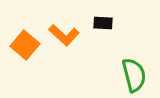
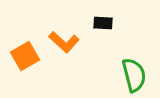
orange L-shape: moved 7 px down
orange square: moved 11 px down; rotated 20 degrees clockwise
